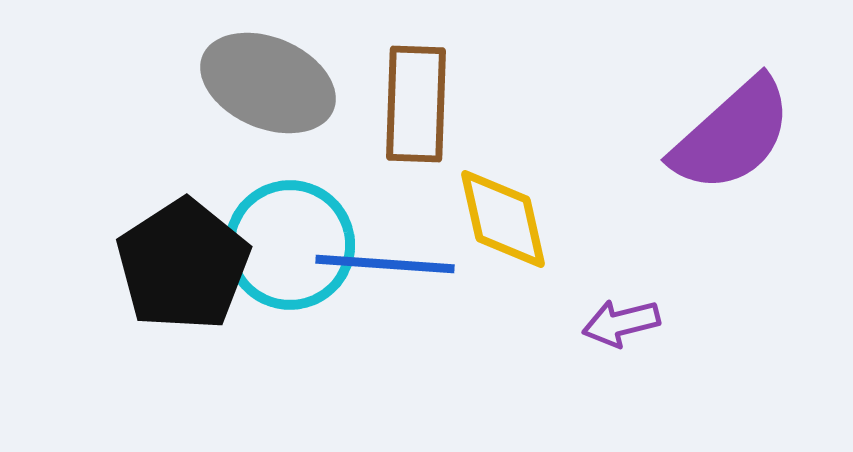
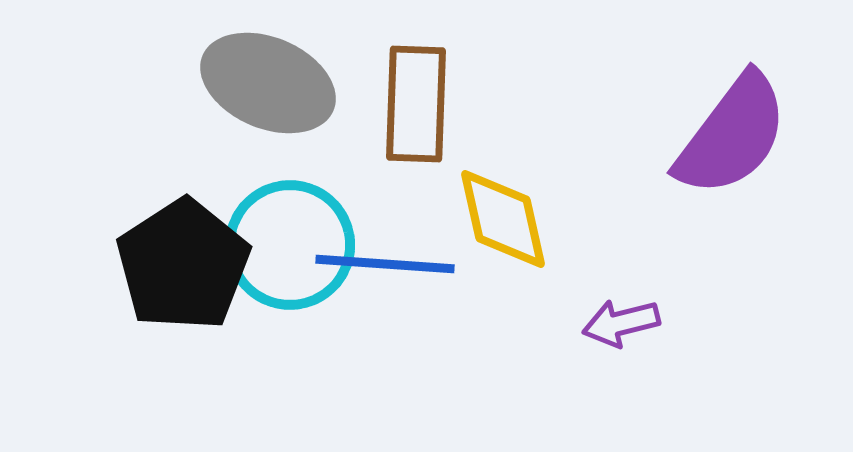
purple semicircle: rotated 11 degrees counterclockwise
